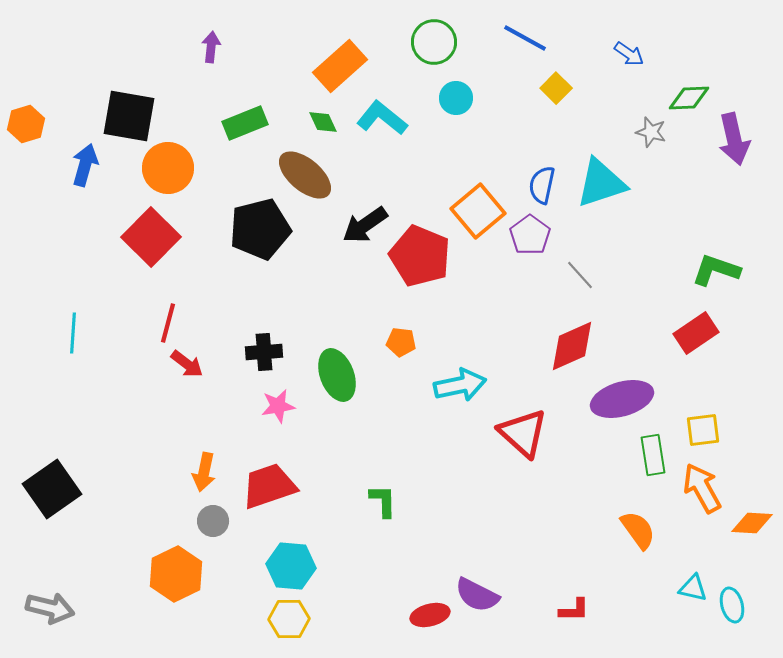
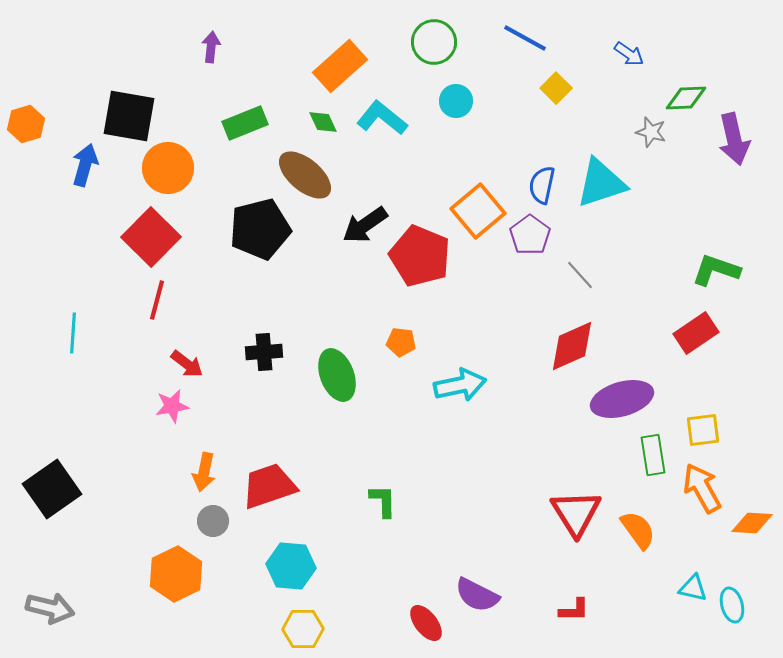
cyan circle at (456, 98): moved 3 px down
green diamond at (689, 98): moved 3 px left
red line at (168, 323): moved 11 px left, 23 px up
pink star at (278, 406): moved 106 px left
red triangle at (523, 433): moved 53 px right, 80 px down; rotated 16 degrees clockwise
red ellipse at (430, 615): moved 4 px left, 8 px down; rotated 66 degrees clockwise
yellow hexagon at (289, 619): moved 14 px right, 10 px down
